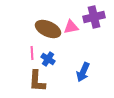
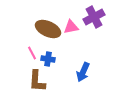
purple cross: rotated 15 degrees counterclockwise
pink line: rotated 24 degrees counterclockwise
blue cross: rotated 24 degrees counterclockwise
